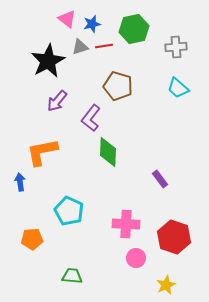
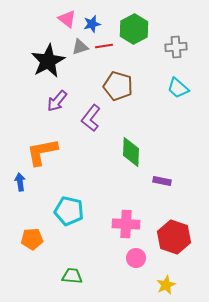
green hexagon: rotated 16 degrees counterclockwise
green diamond: moved 23 px right
purple rectangle: moved 2 px right, 2 px down; rotated 42 degrees counterclockwise
cyan pentagon: rotated 12 degrees counterclockwise
